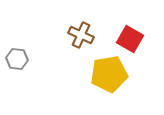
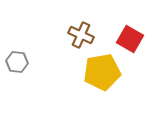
gray hexagon: moved 3 px down
yellow pentagon: moved 7 px left, 2 px up
